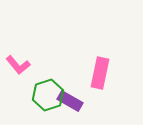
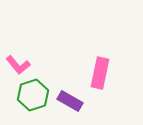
green hexagon: moved 15 px left
